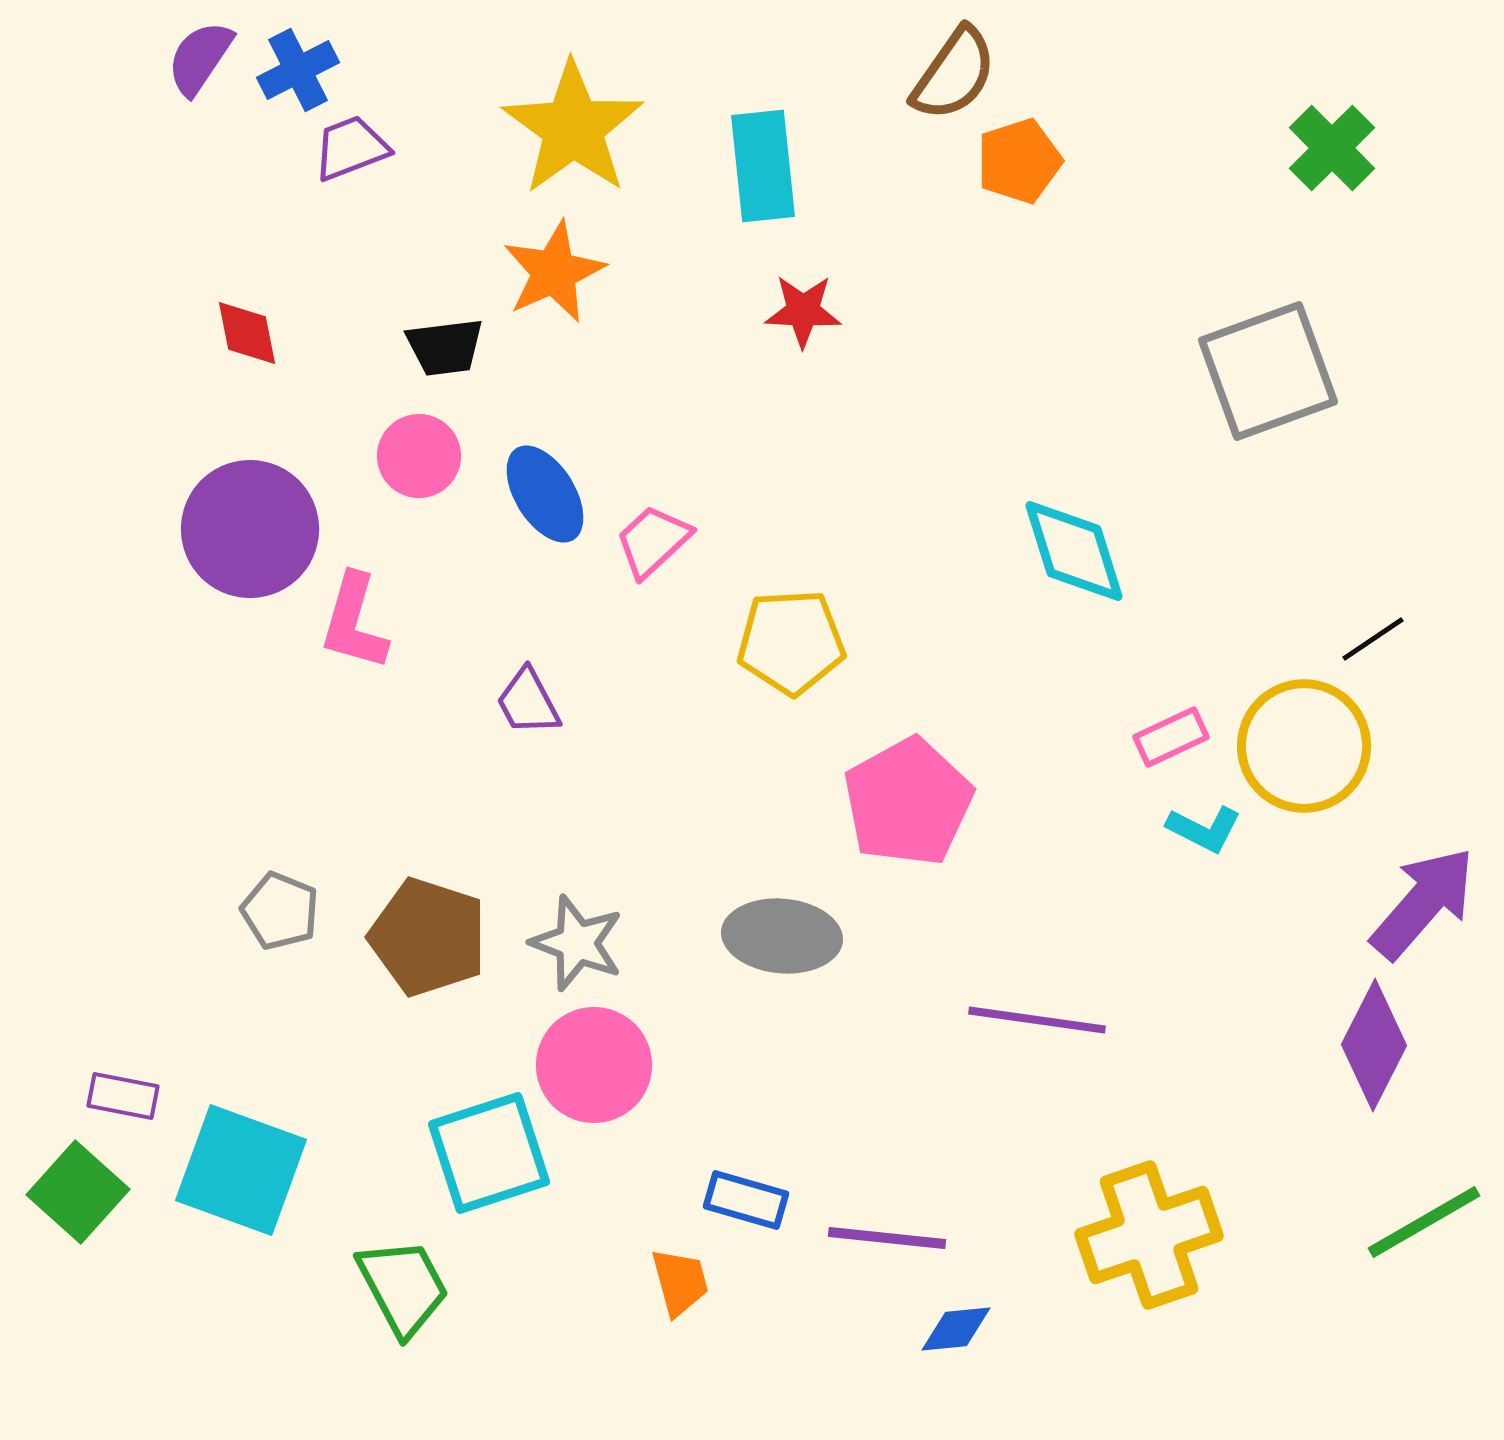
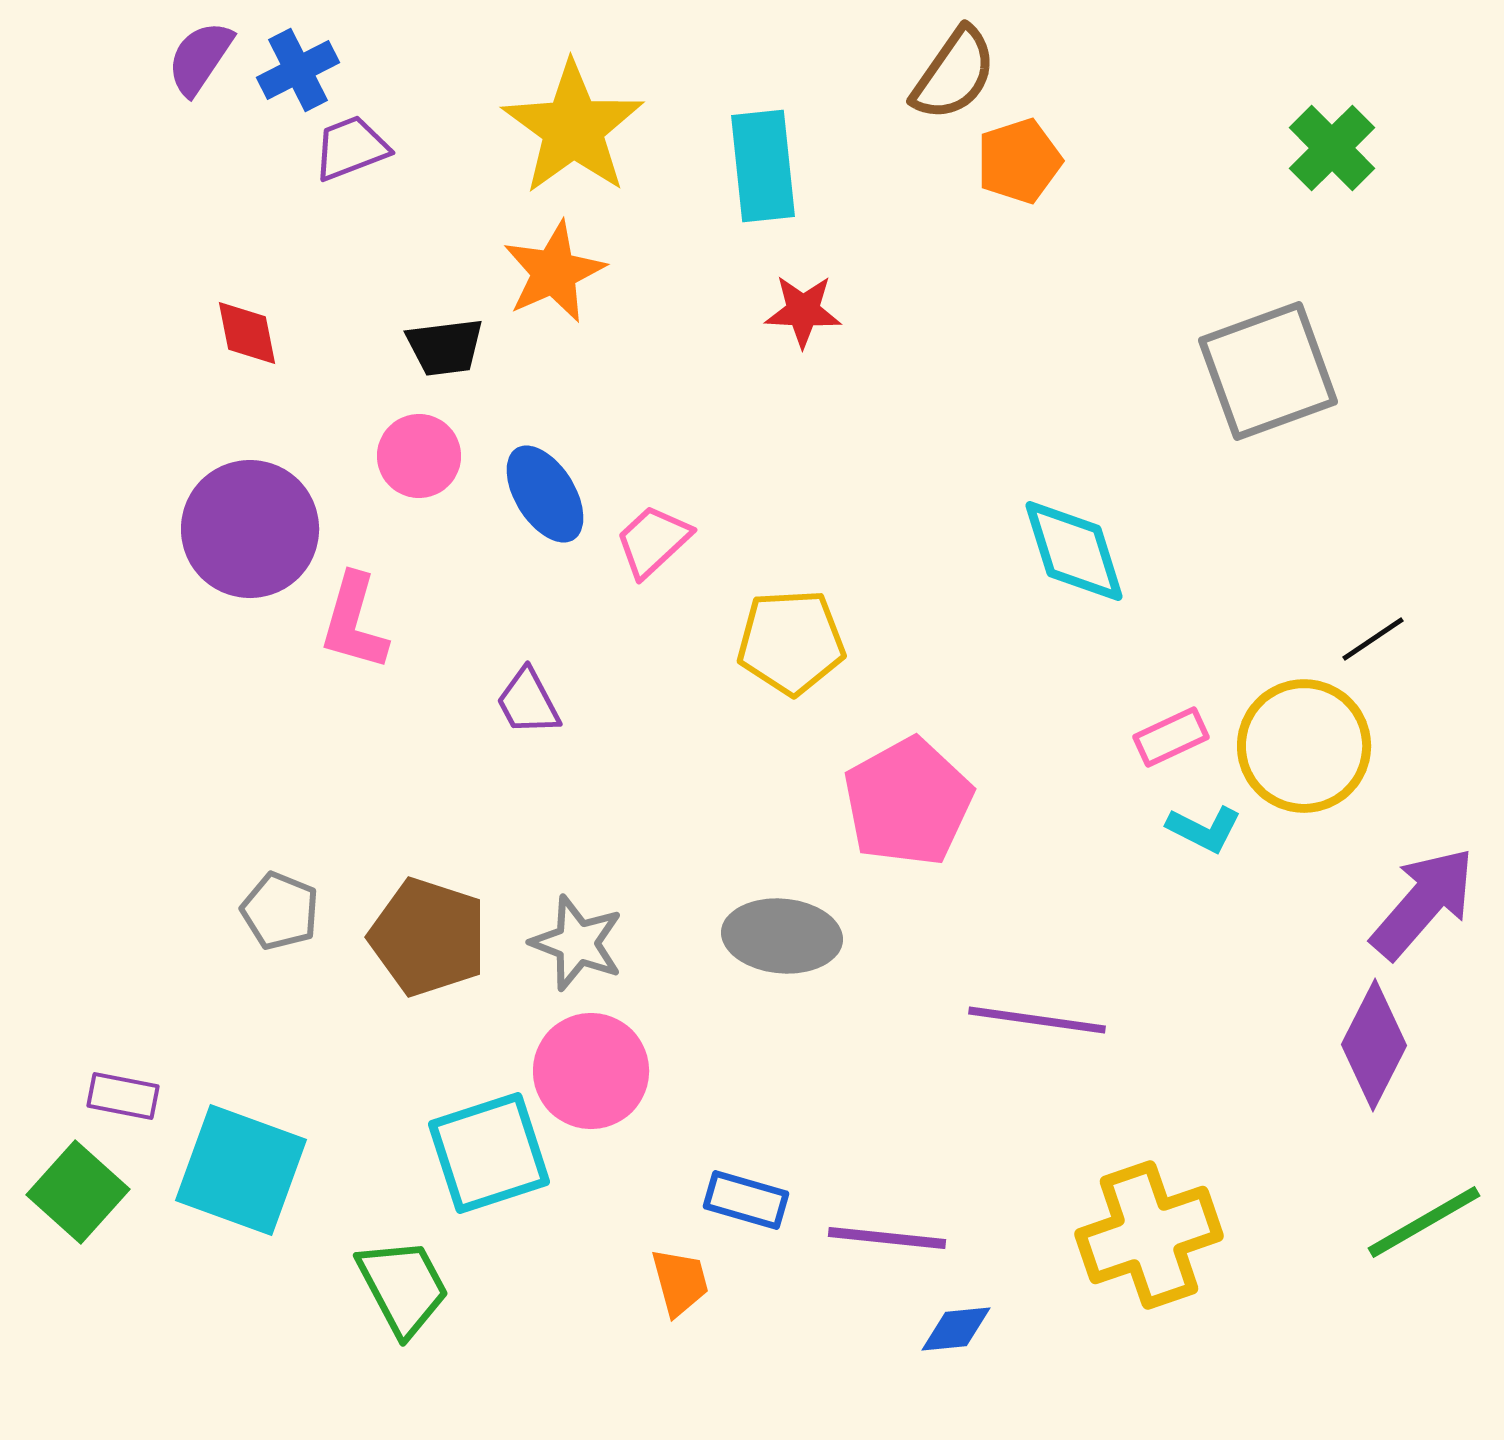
pink circle at (594, 1065): moved 3 px left, 6 px down
